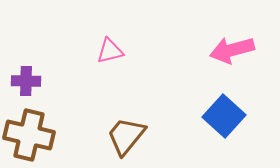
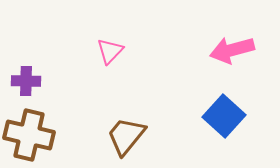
pink triangle: rotated 32 degrees counterclockwise
